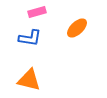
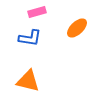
orange triangle: moved 1 px left, 1 px down
